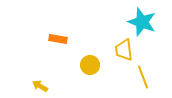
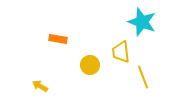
yellow trapezoid: moved 3 px left, 2 px down
